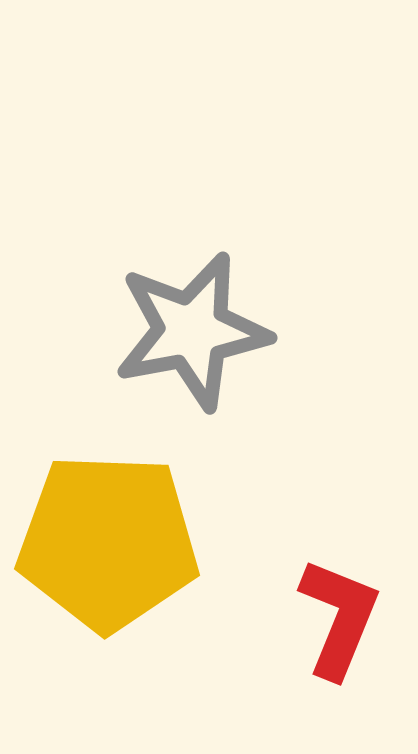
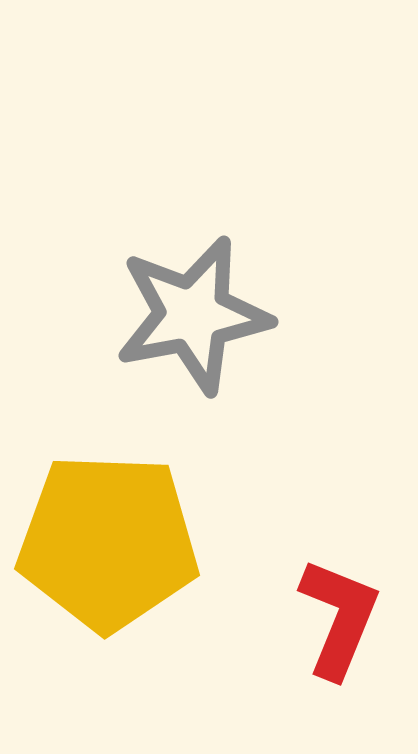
gray star: moved 1 px right, 16 px up
